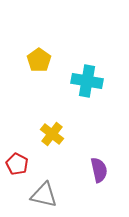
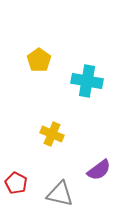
yellow cross: rotated 15 degrees counterclockwise
red pentagon: moved 1 px left, 19 px down
purple semicircle: rotated 65 degrees clockwise
gray triangle: moved 16 px right, 1 px up
